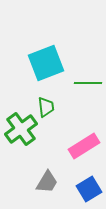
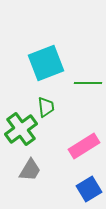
gray trapezoid: moved 17 px left, 12 px up
